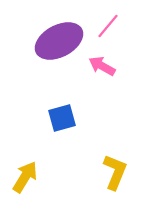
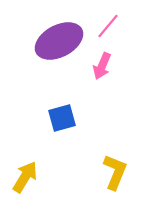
pink arrow: rotated 96 degrees counterclockwise
